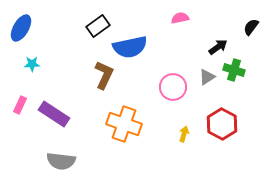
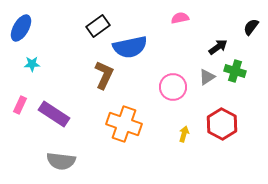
green cross: moved 1 px right, 1 px down
